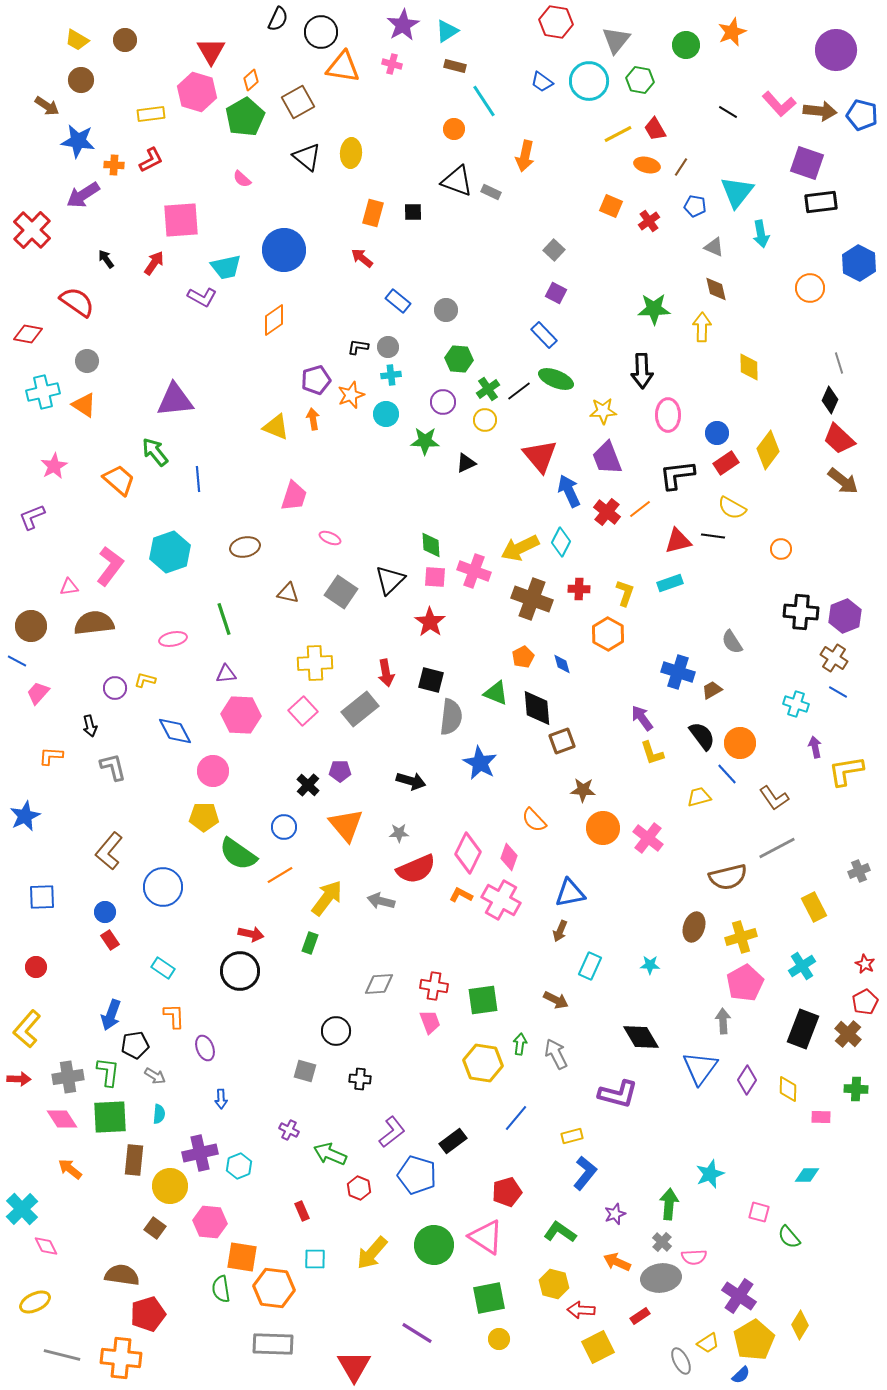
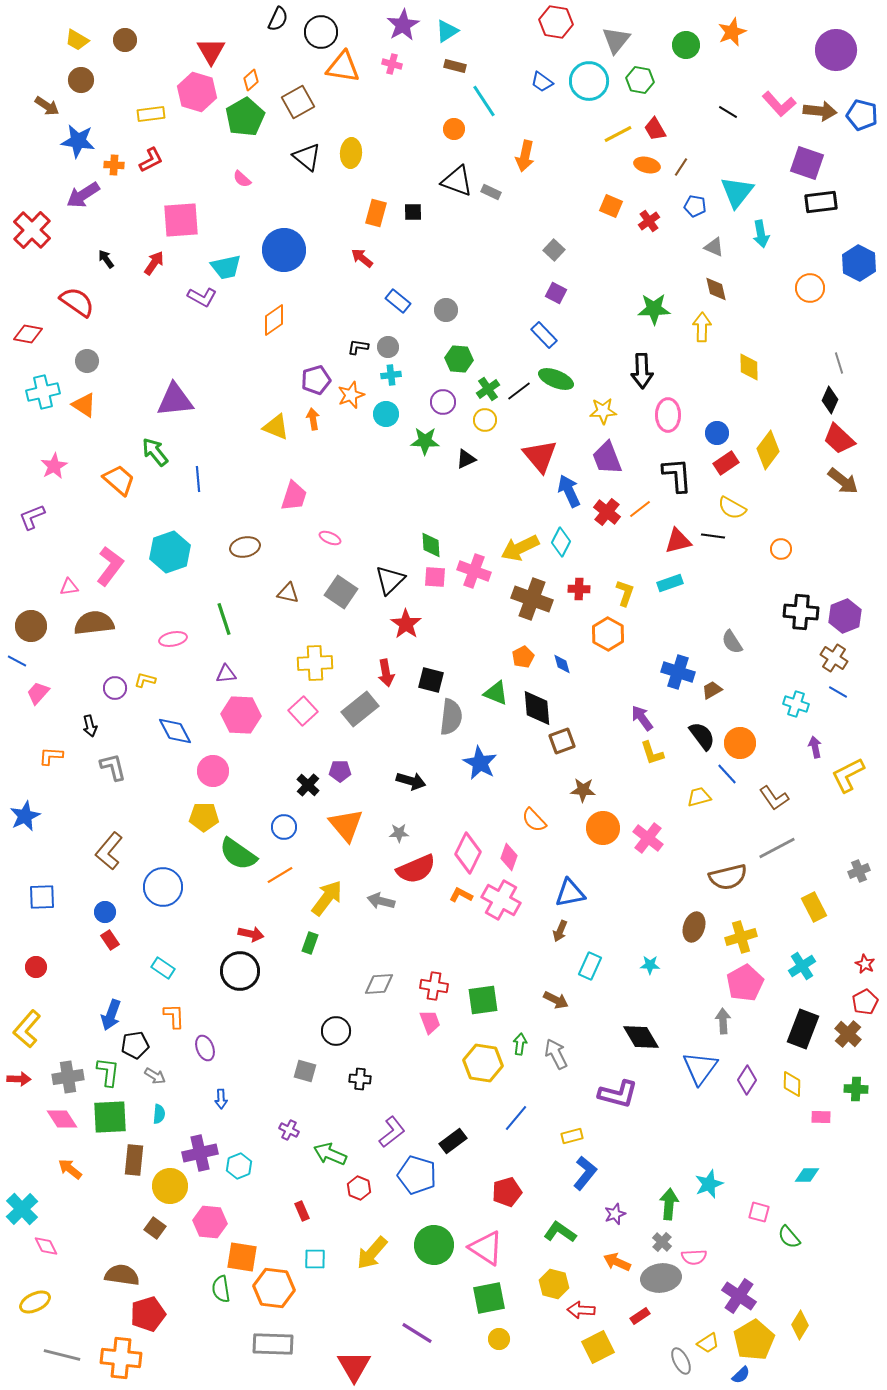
orange rectangle at (373, 213): moved 3 px right
black triangle at (466, 463): moved 4 px up
black L-shape at (677, 475): rotated 93 degrees clockwise
red star at (430, 622): moved 24 px left, 2 px down
yellow L-shape at (846, 771): moved 2 px right, 4 px down; rotated 18 degrees counterclockwise
yellow diamond at (788, 1089): moved 4 px right, 5 px up
cyan star at (710, 1174): moved 1 px left, 10 px down
pink triangle at (486, 1237): moved 11 px down
